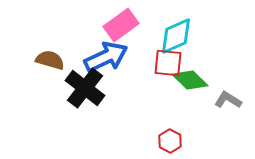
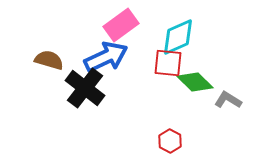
cyan diamond: moved 2 px right, 1 px down
brown semicircle: moved 1 px left
green diamond: moved 5 px right, 2 px down
